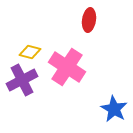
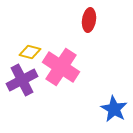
pink cross: moved 6 px left
